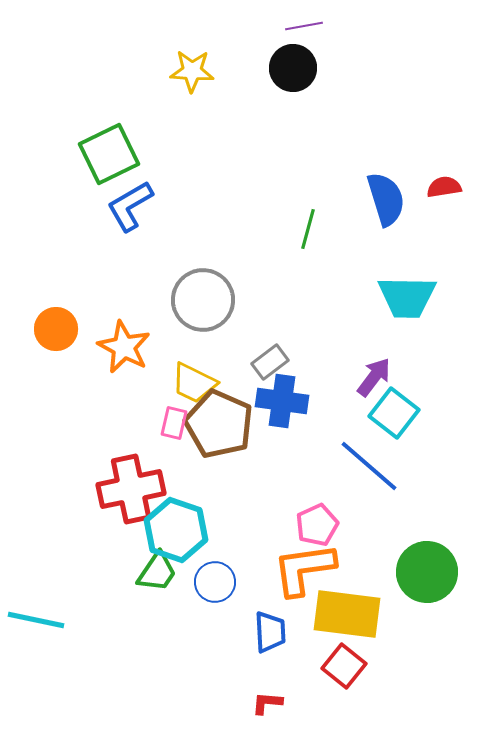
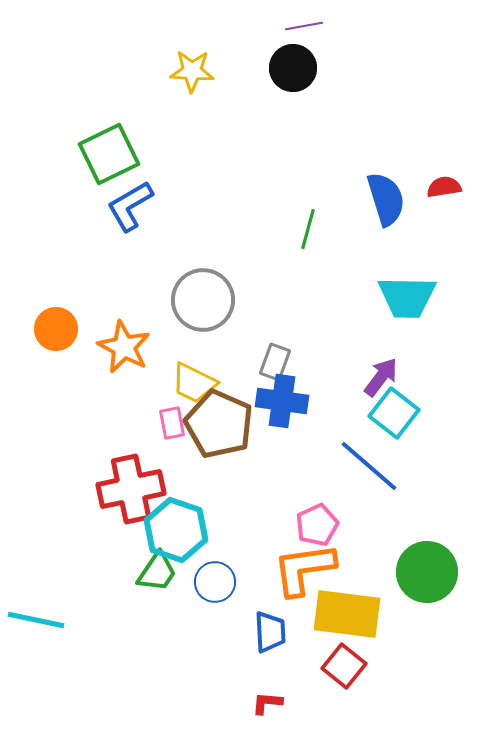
gray rectangle: moved 5 px right; rotated 33 degrees counterclockwise
purple arrow: moved 7 px right
pink rectangle: moved 2 px left; rotated 24 degrees counterclockwise
